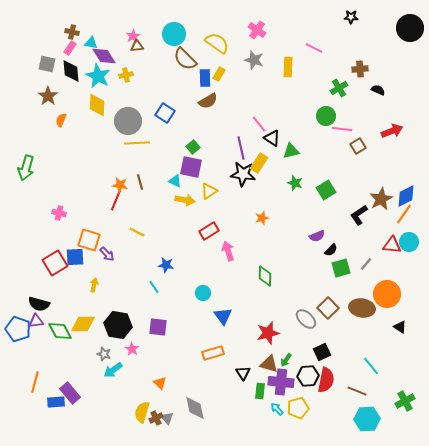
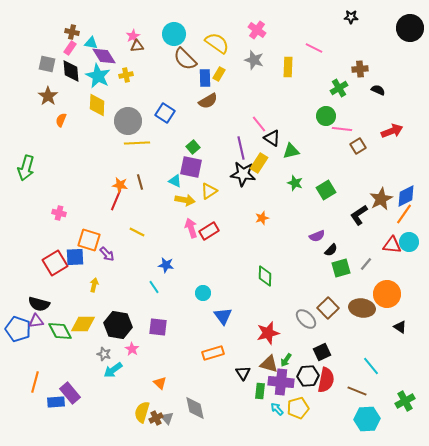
pink arrow at (228, 251): moved 37 px left, 23 px up
